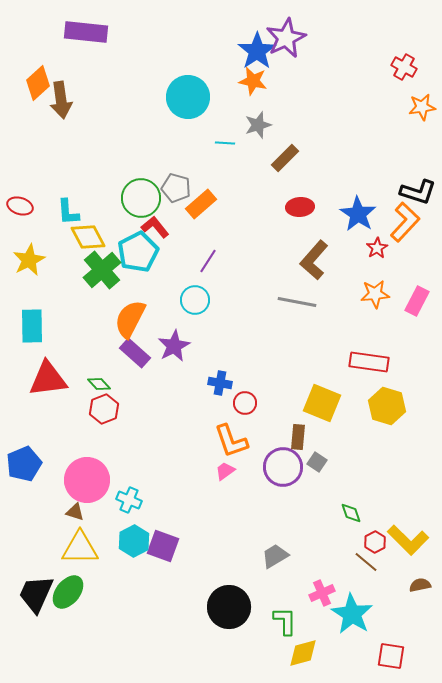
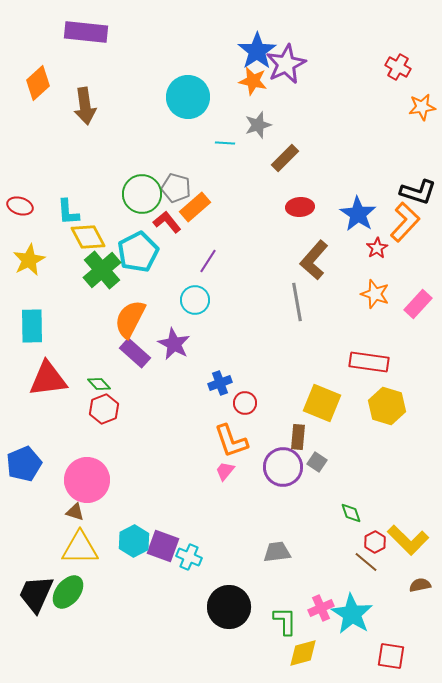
purple star at (286, 38): moved 26 px down
red cross at (404, 67): moved 6 px left
brown arrow at (61, 100): moved 24 px right, 6 px down
green circle at (141, 198): moved 1 px right, 4 px up
orange rectangle at (201, 204): moved 6 px left, 3 px down
red L-shape at (155, 227): moved 12 px right, 5 px up
orange star at (375, 294): rotated 24 degrees clockwise
pink rectangle at (417, 301): moved 1 px right, 3 px down; rotated 16 degrees clockwise
gray line at (297, 302): rotated 69 degrees clockwise
purple star at (174, 346): moved 2 px up; rotated 16 degrees counterclockwise
blue cross at (220, 383): rotated 30 degrees counterclockwise
pink trapezoid at (225, 471): rotated 15 degrees counterclockwise
cyan cross at (129, 500): moved 60 px right, 57 px down
gray trapezoid at (275, 556): moved 2 px right, 4 px up; rotated 24 degrees clockwise
pink cross at (322, 593): moved 1 px left, 15 px down
